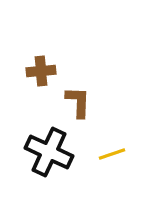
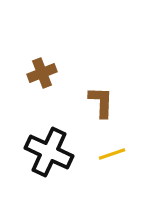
brown cross: moved 1 px right, 2 px down; rotated 16 degrees counterclockwise
brown L-shape: moved 23 px right
